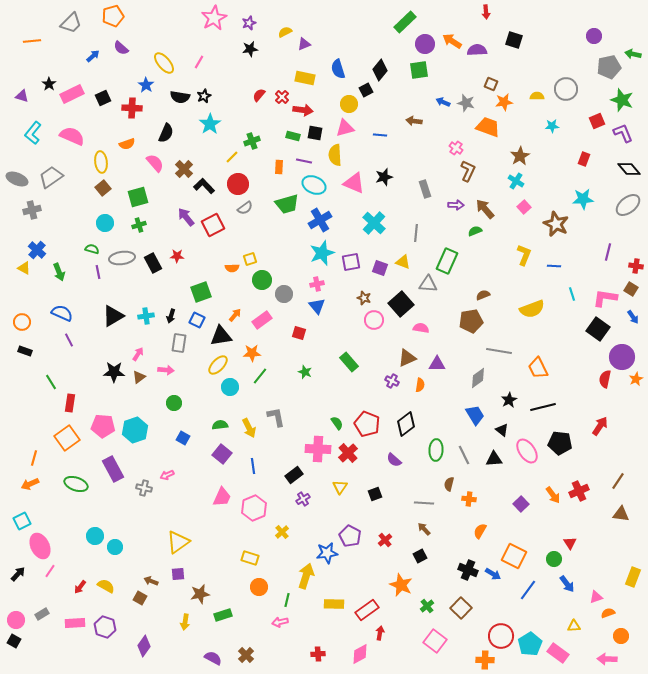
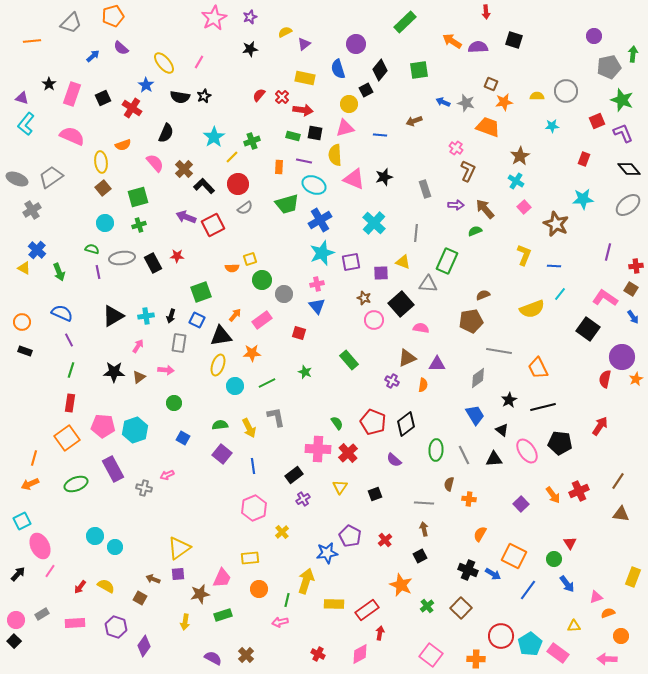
purple star at (249, 23): moved 1 px right, 6 px up
purple triangle at (304, 44): rotated 16 degrees counterclockwise
purple circle at (425, 44): moved 69 px left
purple semicircle at (477, 50): moved 1 px right, 3 px up
green arrow at (633, 54): rotated 84 degrees clockwise
gray circle at (566, 89): moved 2 px down
pink rectangle at (72, 94): rotated 45 degrees counterclockwise
purple triangle at (22, 96): moved 2 px down
red cross at (132, 108): rotated 30 degrees clockwise
brown arrow at (414, 121): rotated 28 degrees counterclockwise
cyan star at (210, 124): moved 4 px right, 13 px down
cyan L-shape at (33, 133): moved 7 px left, 9 px up
orange semicircle at (127, 144): moved 4 px left, 1 px down
pink triangle at (354, 183): moved 4 px up
gray cross at (32, 210): rotated 18 degrees counterclockwise
purple arrow at (186, 217): rotated 30 degrees counterclockwise
red cross at (636, 266): rotated 16 degrees counterclockwise
purple square at (380, 268): moved 1 px right, 5 px down; rotated 21 degrees counterclockwise
cyan line at (572, 294): moved 12 px left; rotated 56 degrees clockwise
pink L-shape at (605, 298): rotated 25 degrees clockwise
black square at (598, 329): moved 10 px left
pink arrow at (138, 354): moved 8 px up
green rectangle at (349, 362): moved 2 px up
yellow ellipse at (218, 365): rotated 25 degrees counterclockwise
green line at (260, 376): moved 7 px right, 7 px down; rotated 24 degrees clockwise
green line at (51, 382): moved 20 px right, 12 px up; rotated 49 degrees clockwise
orange semicircle at (420, 385): moved 3 px right
cyan circle at (230, 387): moved 5 px right, 1 px up
red pentagon at (367, 424): moved 6 px right, 2 px up
green ellipse at (76, 484): rotated 40 degrees counterclockwise
pink trapezoid at (222, 497): moved 81 px down
brown arrow at (424, 529): rotated 32 degrees clockwise
orange semicircle at (480, 531): moved 3 px down
yellow triangle at (178, 542): moved 1 px right, 6 px down
yellow rectangle at (250, 558): rotated 24 degrees counterclockwise
yellow arrow at (306, 576): moved 5 px down
brown arrow at (151, 581): moved 2 px right, 2 px up
orange circle at (259, 587): moved 2 px down
purple hexagon at (105, 627): moved 11 px right
black square at (14, 641): rotated 16 degrees clockwise
pink square at (435, 641): moved 4 px left, 14 px down
red cross at (318, 654): rotated 32 degrees clockwise
orange cross at (485, 660): moved 9 px left, 1 px up
